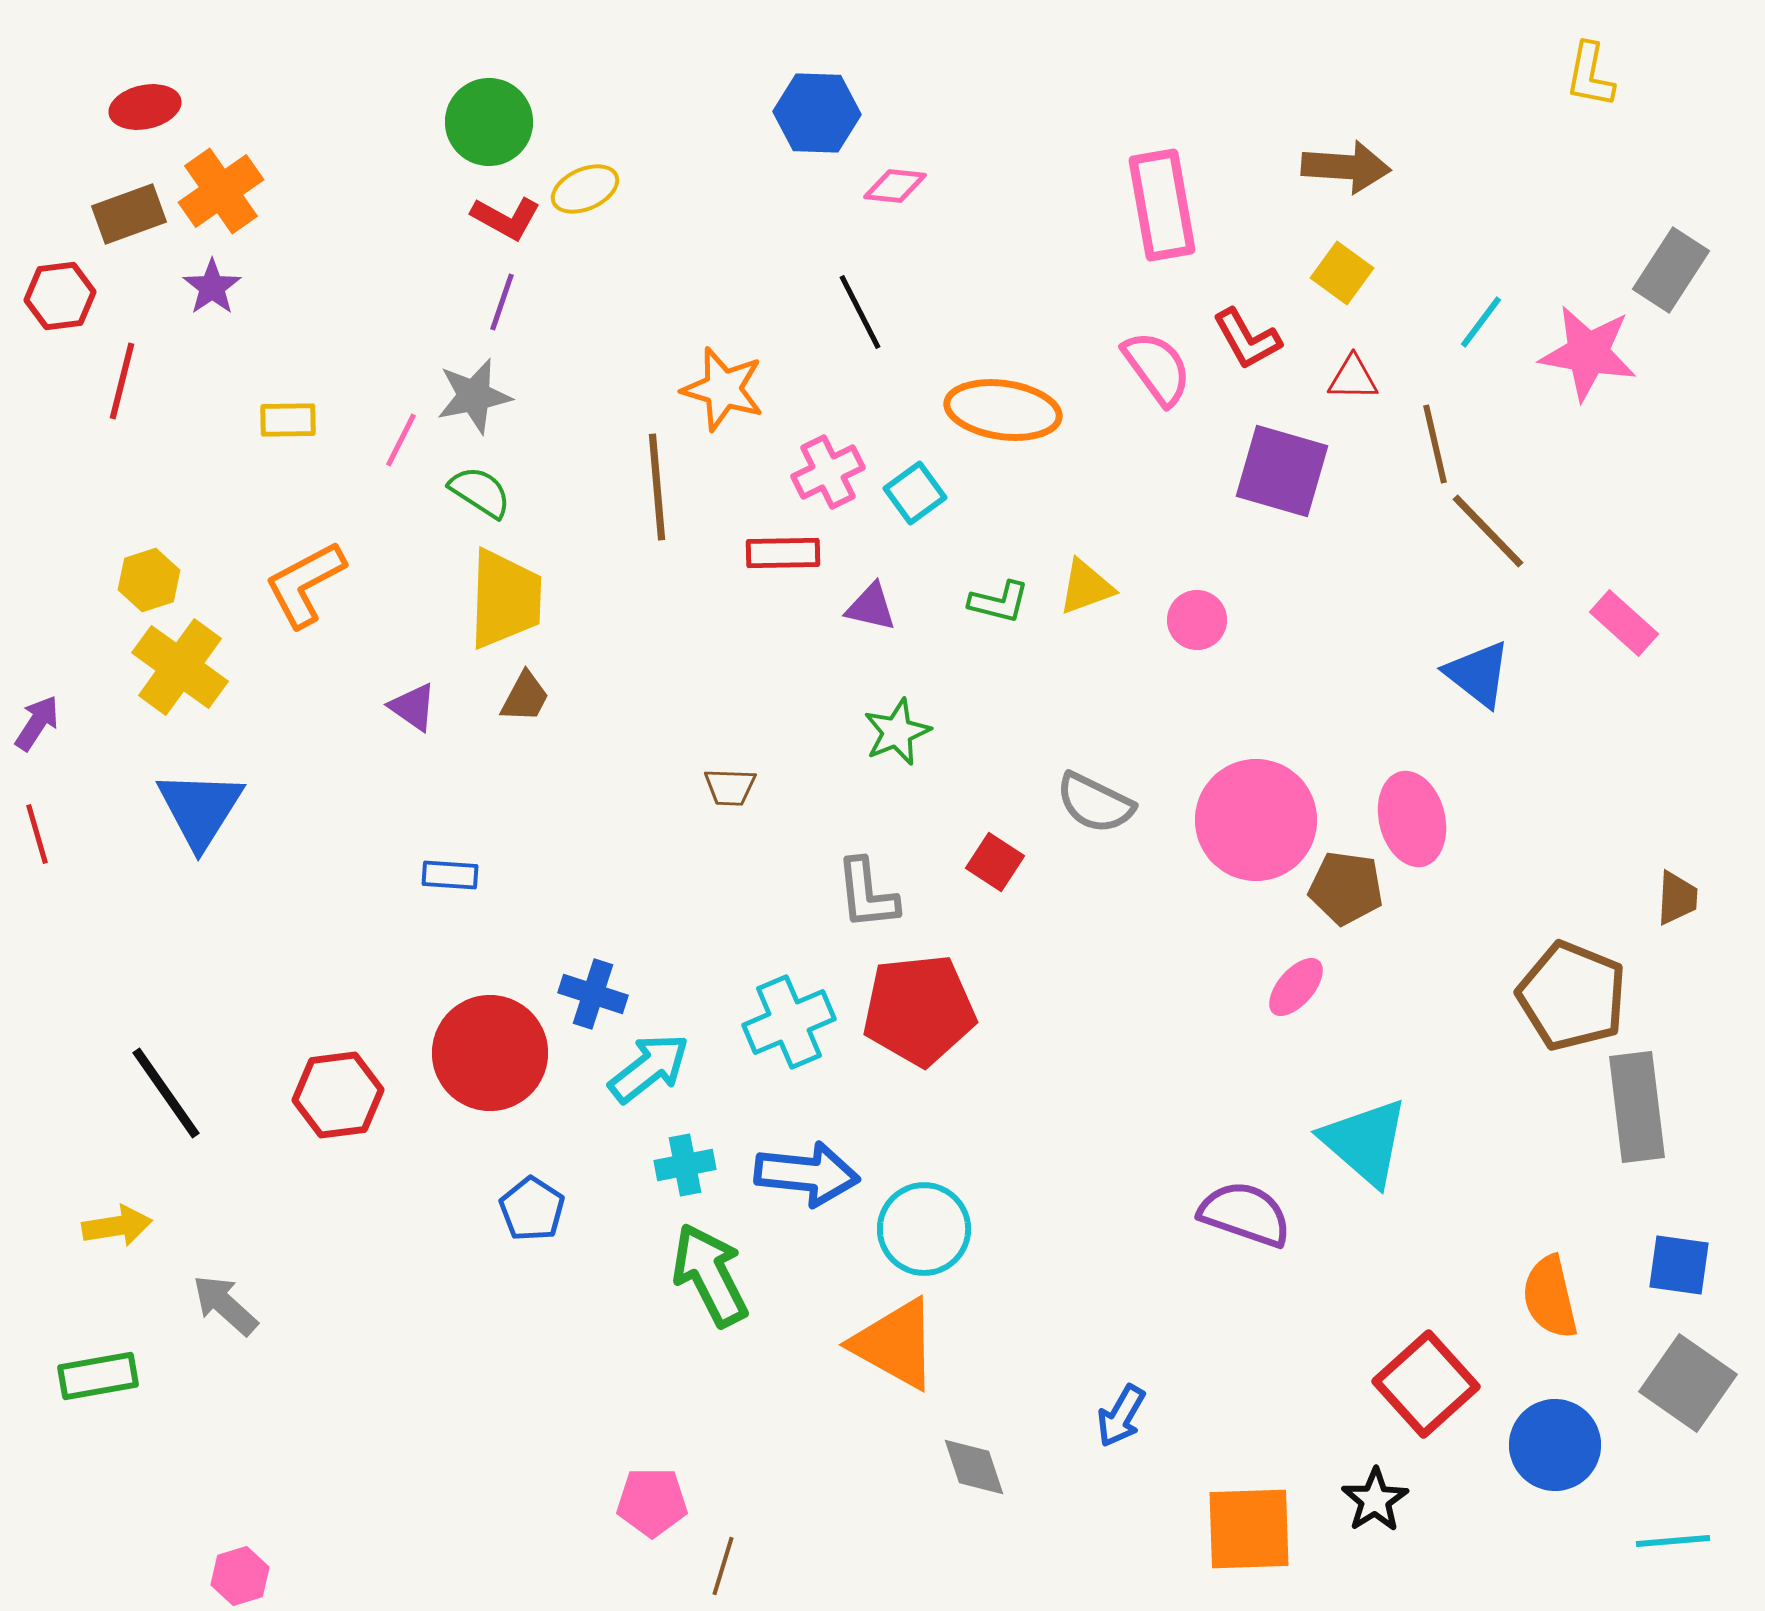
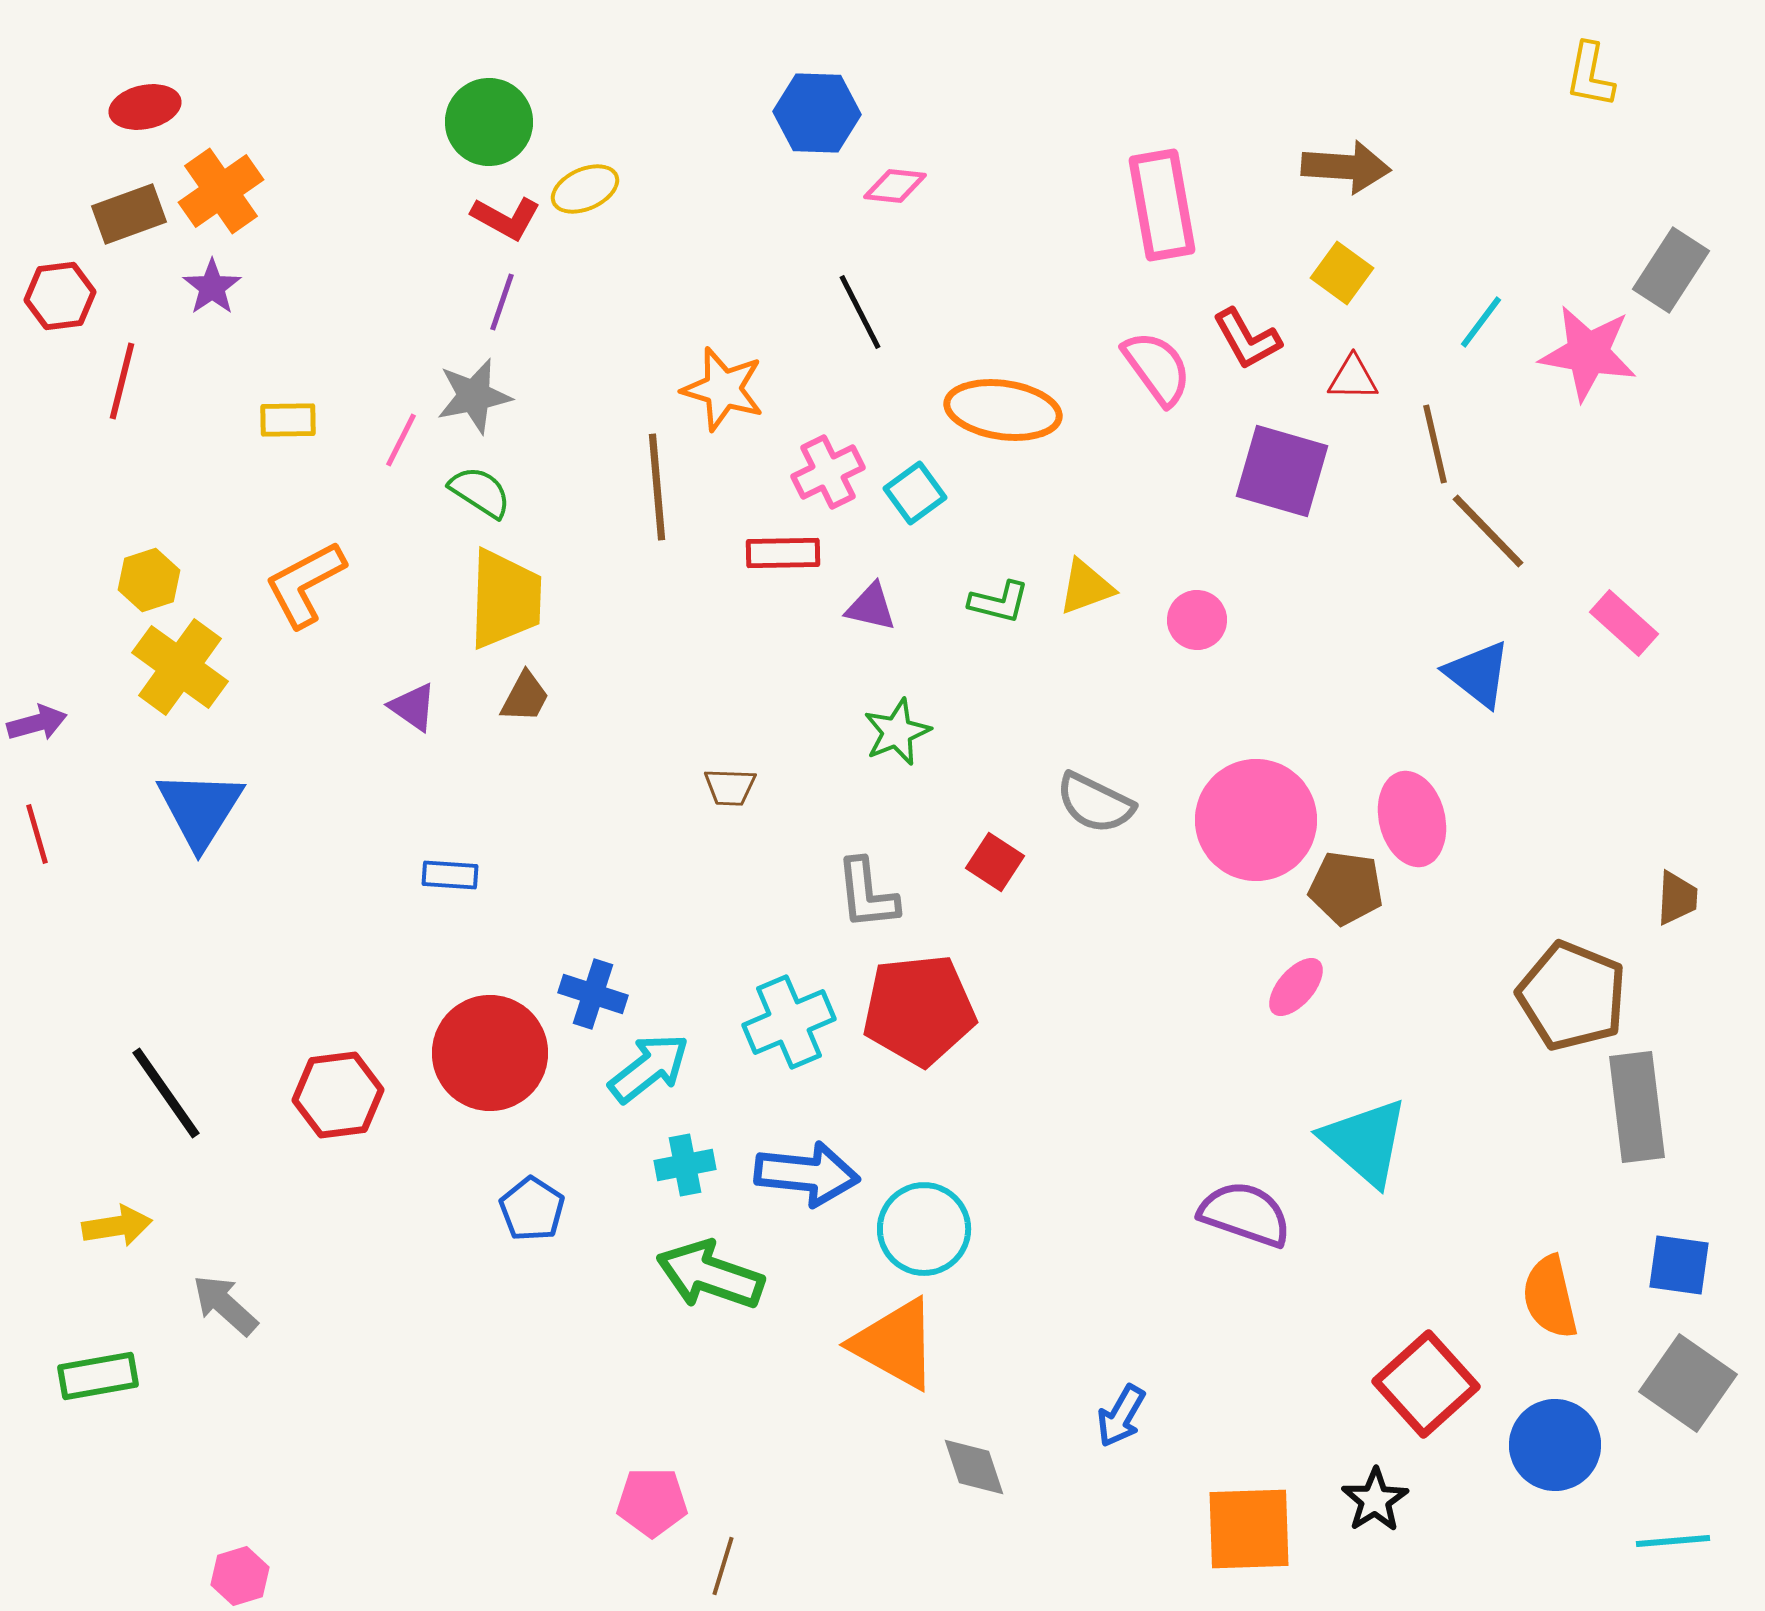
purple arrow at (37, 723): rotated 42 degrees clockwise
green arrow at (710, 1275): rotated 44 degrees counterclockwise
